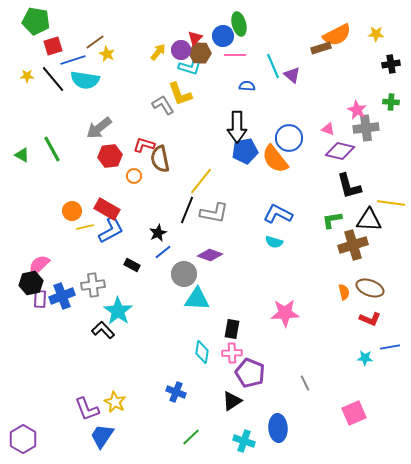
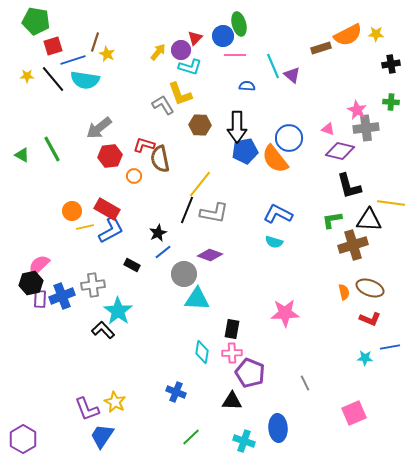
orange semicircle at (337, 35): moved 11 px right
brown line at (95, 42): rotated 36 degrees counterclockwise
brown hexagon at (200, 53): moved 72 px down
yellow line at (201, 181): moved 1 px left, 3 px down
black triangle at (232, 401): rotated 35 degrees clockwise
